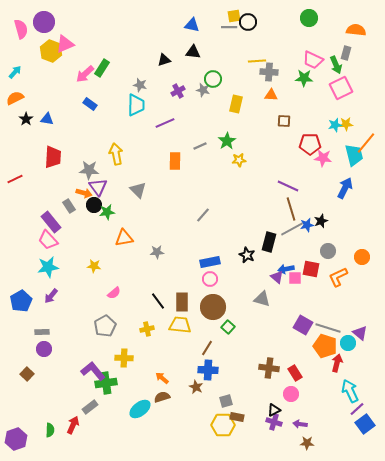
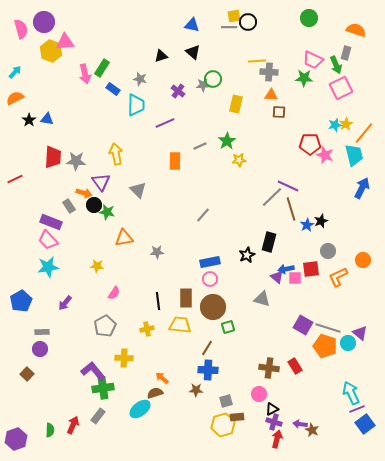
orange semicircle at (356, 30): rotated 12 degrees clockwise
pink triangle at (65, 44): moved 2 px up; rotated 18 degrees clockwise
black triangle at (193, 52): rotated 35 degrees clockwise
black triangle at (164, 60): moved 3 px left, 4 px up
pink arrow at (85, 74): rotated 60 degrees counterclockwise
gray star at (140, 85): moved 6 px up
gray star at (203, 90): moved 5 px up; rotated 16 degrees counterclockwise
purple cross at (178, 91): rotated 24 degrees counterclockwise
blue rectangle at (90, 104): moved 23 px right, 15 px up
black star at (26, 119): moved 3 px right, 1 px down
brown square at (284, 121): moved 5 px left, 9 px up
yellow star at (346, 124): rotated 24 degrees counterclockwise
orange line at (366, 143): moved 2 px left, 10 px up
pink star at (323, 158): moved 2 px right, 3 px up; rotated 12 degrees clockwise
gray star at (89, 170): moved 13 px left, 9 px up
purple triangle at (98, 187): moved 3 px right, 5 px up
blue arrow at (345, 188): moved 17 px right
green star at (107, 212): rotated 21 degrees clockwise
purple rectangle at (51, 222): rotated 30 degrees counterclockwise
blue star at (307, 225): rotated 16 degrees counterclockwise
gray line at (292, 229): moved 20 px left, 32 px up; rotated 15 degrees counterclockwise
black star at (247, 255): rotated 21 degrees clockwise
orange circle at (362, 257): moved 1 px right, 3 px down
yellow star at (94, 266): moved 3 px right
red square at (311, 269): rotated 18 degrees counterclockwise
pink semicircle at (114, 293): rotated 16 degrees counterclockwise
purple arrow at (51, 296): moved 14 px right, 7 px down
black line at (158, 301): rotated 30 degrees clockwise
brown rectangle at (182, 302): moved 4 px right, 4 px up
green square at (228, 327): rotated 32 degrees clockwise
purple circle at (44, 349): moved 4 px left
red arrow at (337, 363): moved 60 px left, 76 px down
red rectangle at (295, 373): moved 7 px up
green cross at (106, 383): moved 3 px left, 5 px down
brown star at (196, 387): moved 3 px down; rotated 24 degrees counterclockwise
cyan arrow at (350, 391): moved 1 px right, 2 px down
pink circle at (291, 394): moved 32 px left
brown semicircle at (162, 397): moved 7 px left, 4 px up
gray rectangle at (90, 407): moved 8 px right, 9 px down; rotated 14 degrees counterclockwise
purple line at (357, 409): rotated 21 degrees clockwise
black triangle at (274, 410): moved 2 px left, 1 px up
brown rectangle at (237, 417): rotated 16 degrees counterclockwise
yellow hexagon at (223, 425): rotated 15 degrees counterclockwise
brown star at (307, 443): moved 5 px right, 13 px up; rotated 24 degrees clockwise
